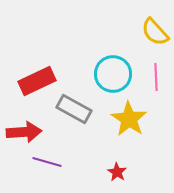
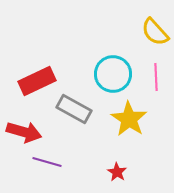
red arrow: rotated 20 degrees clockwise
